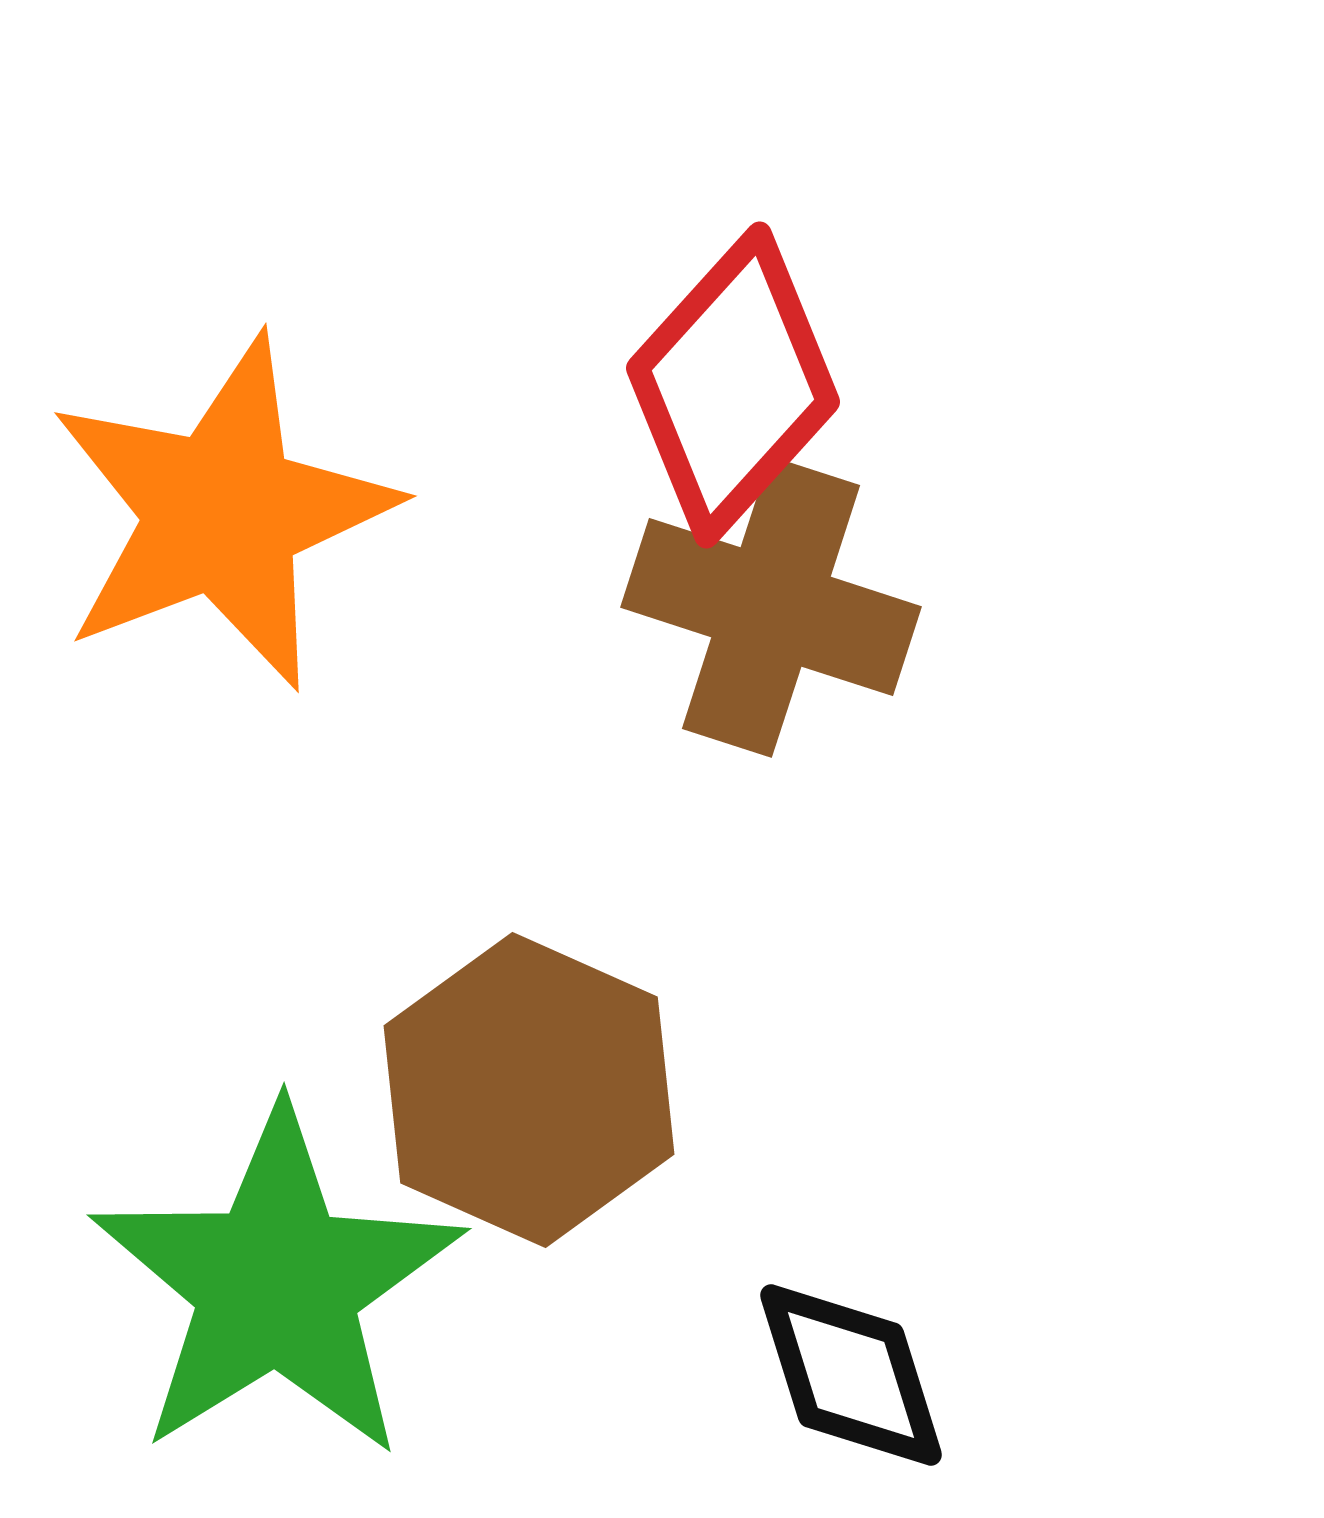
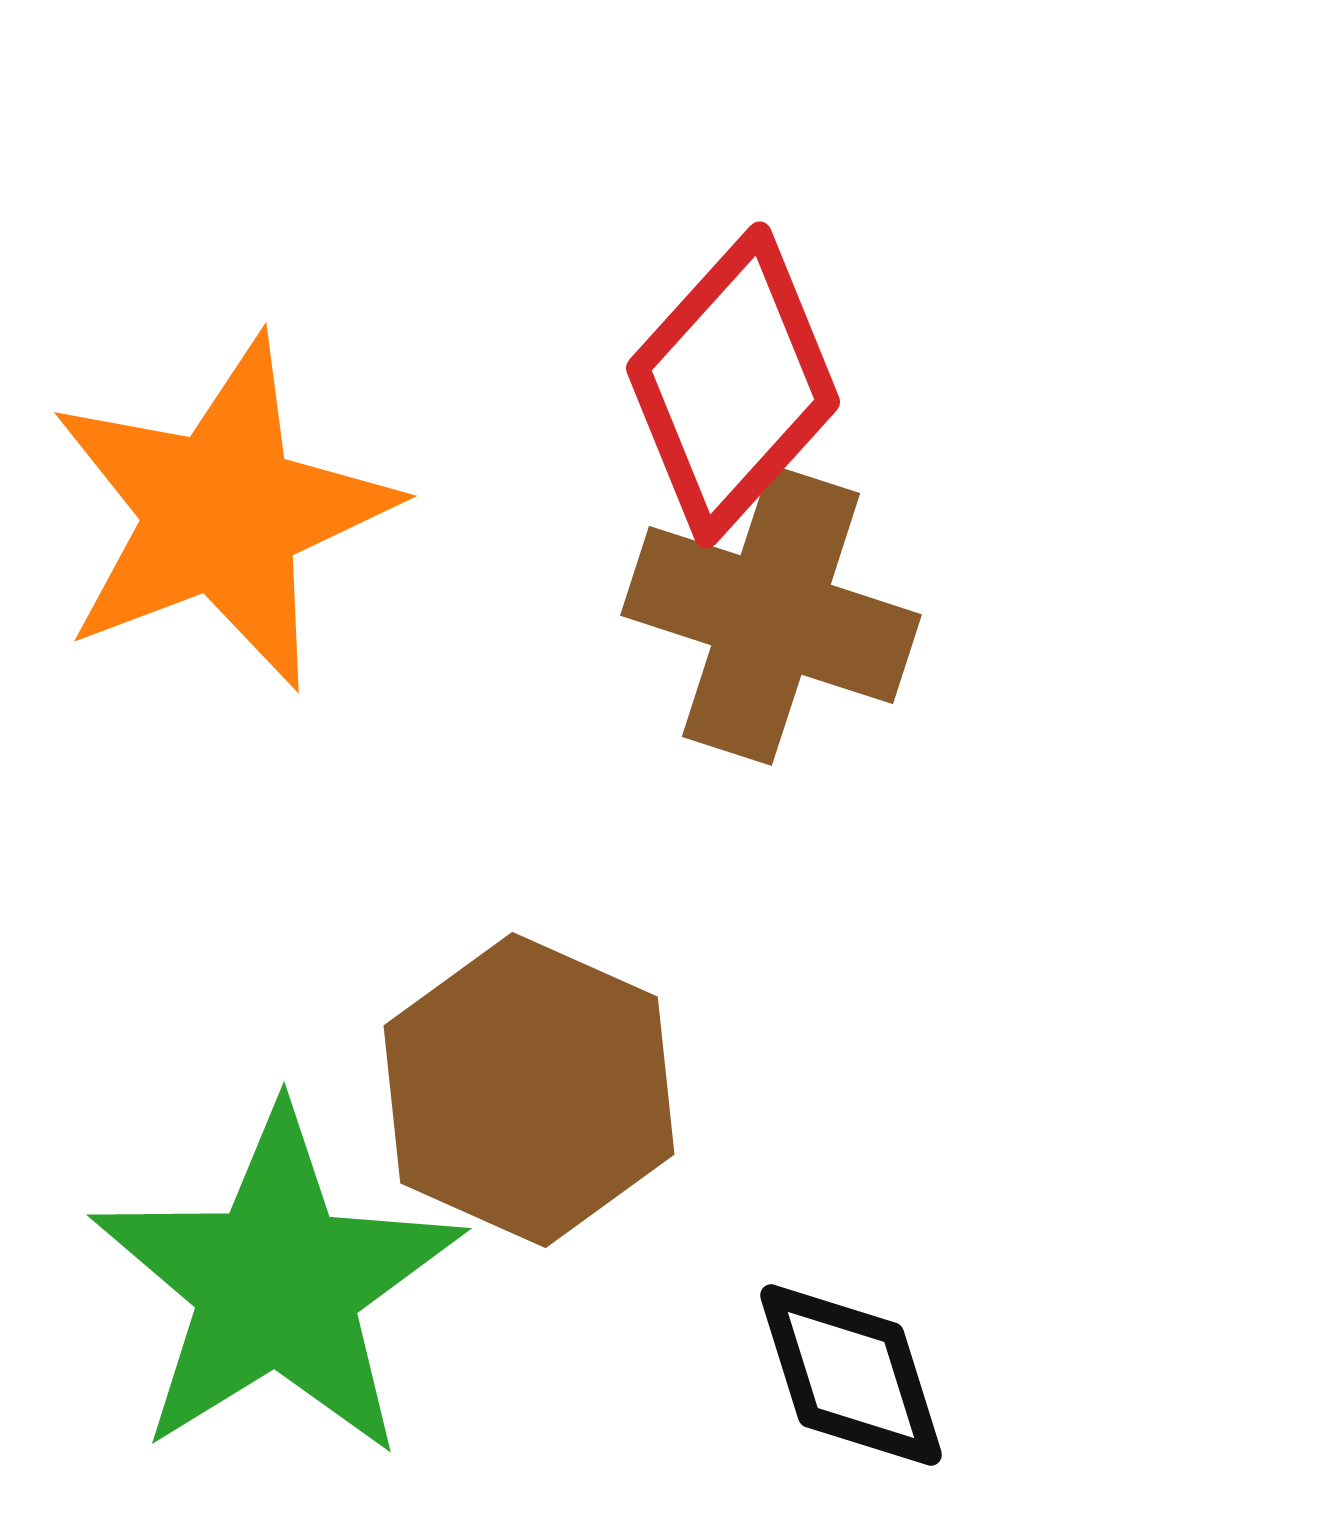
brown cross: moved 8 px down
